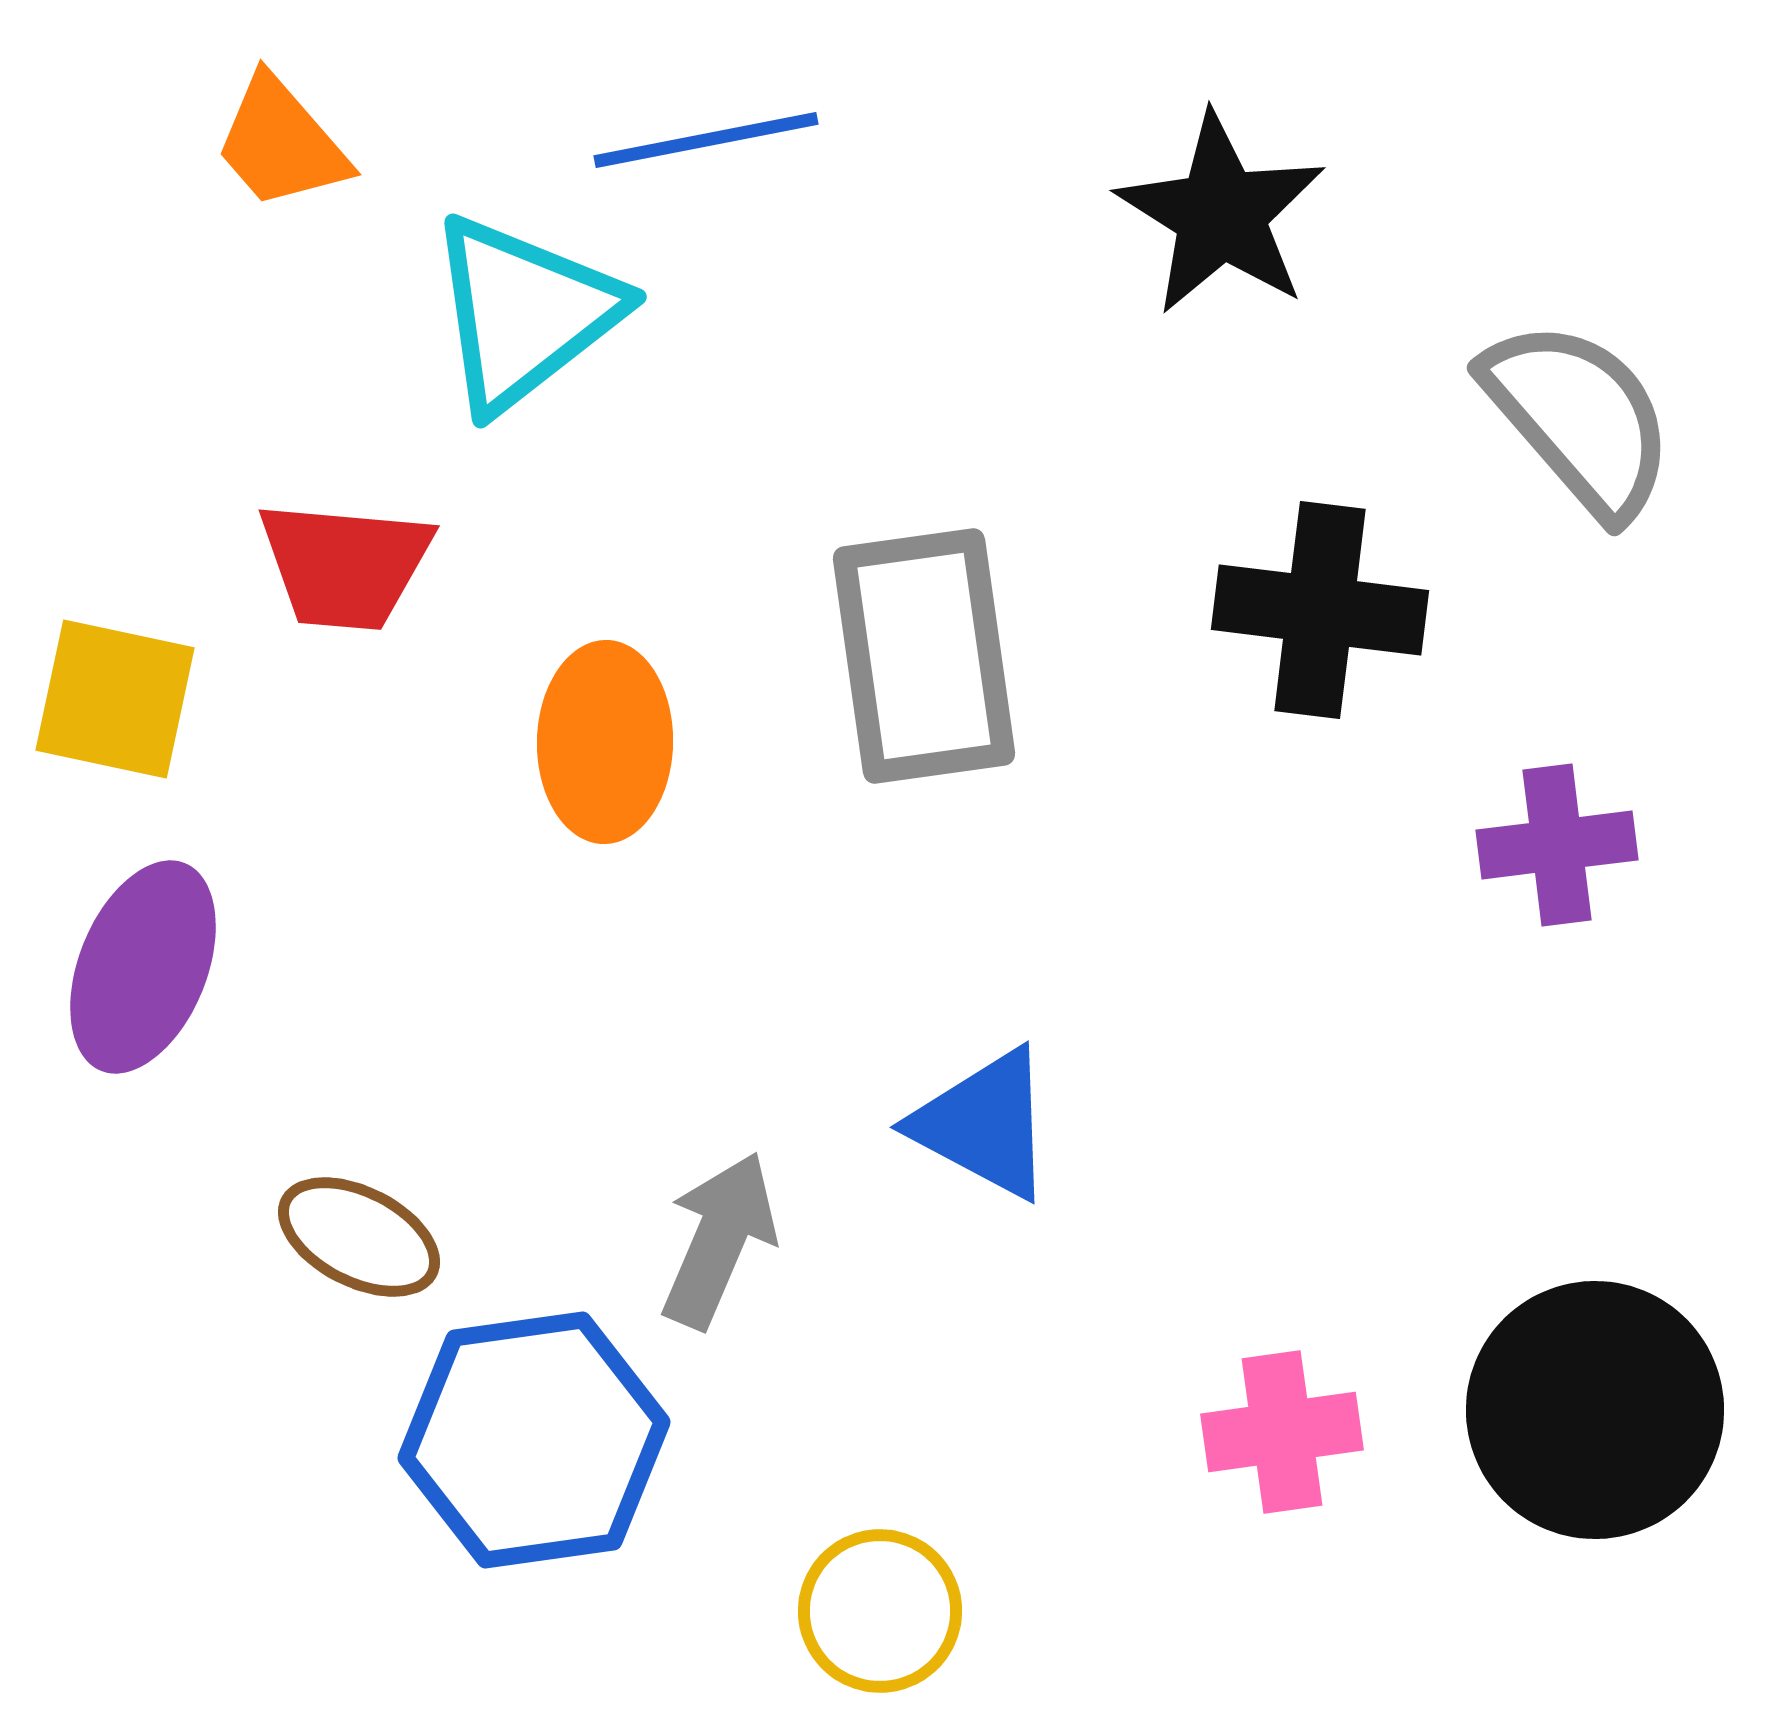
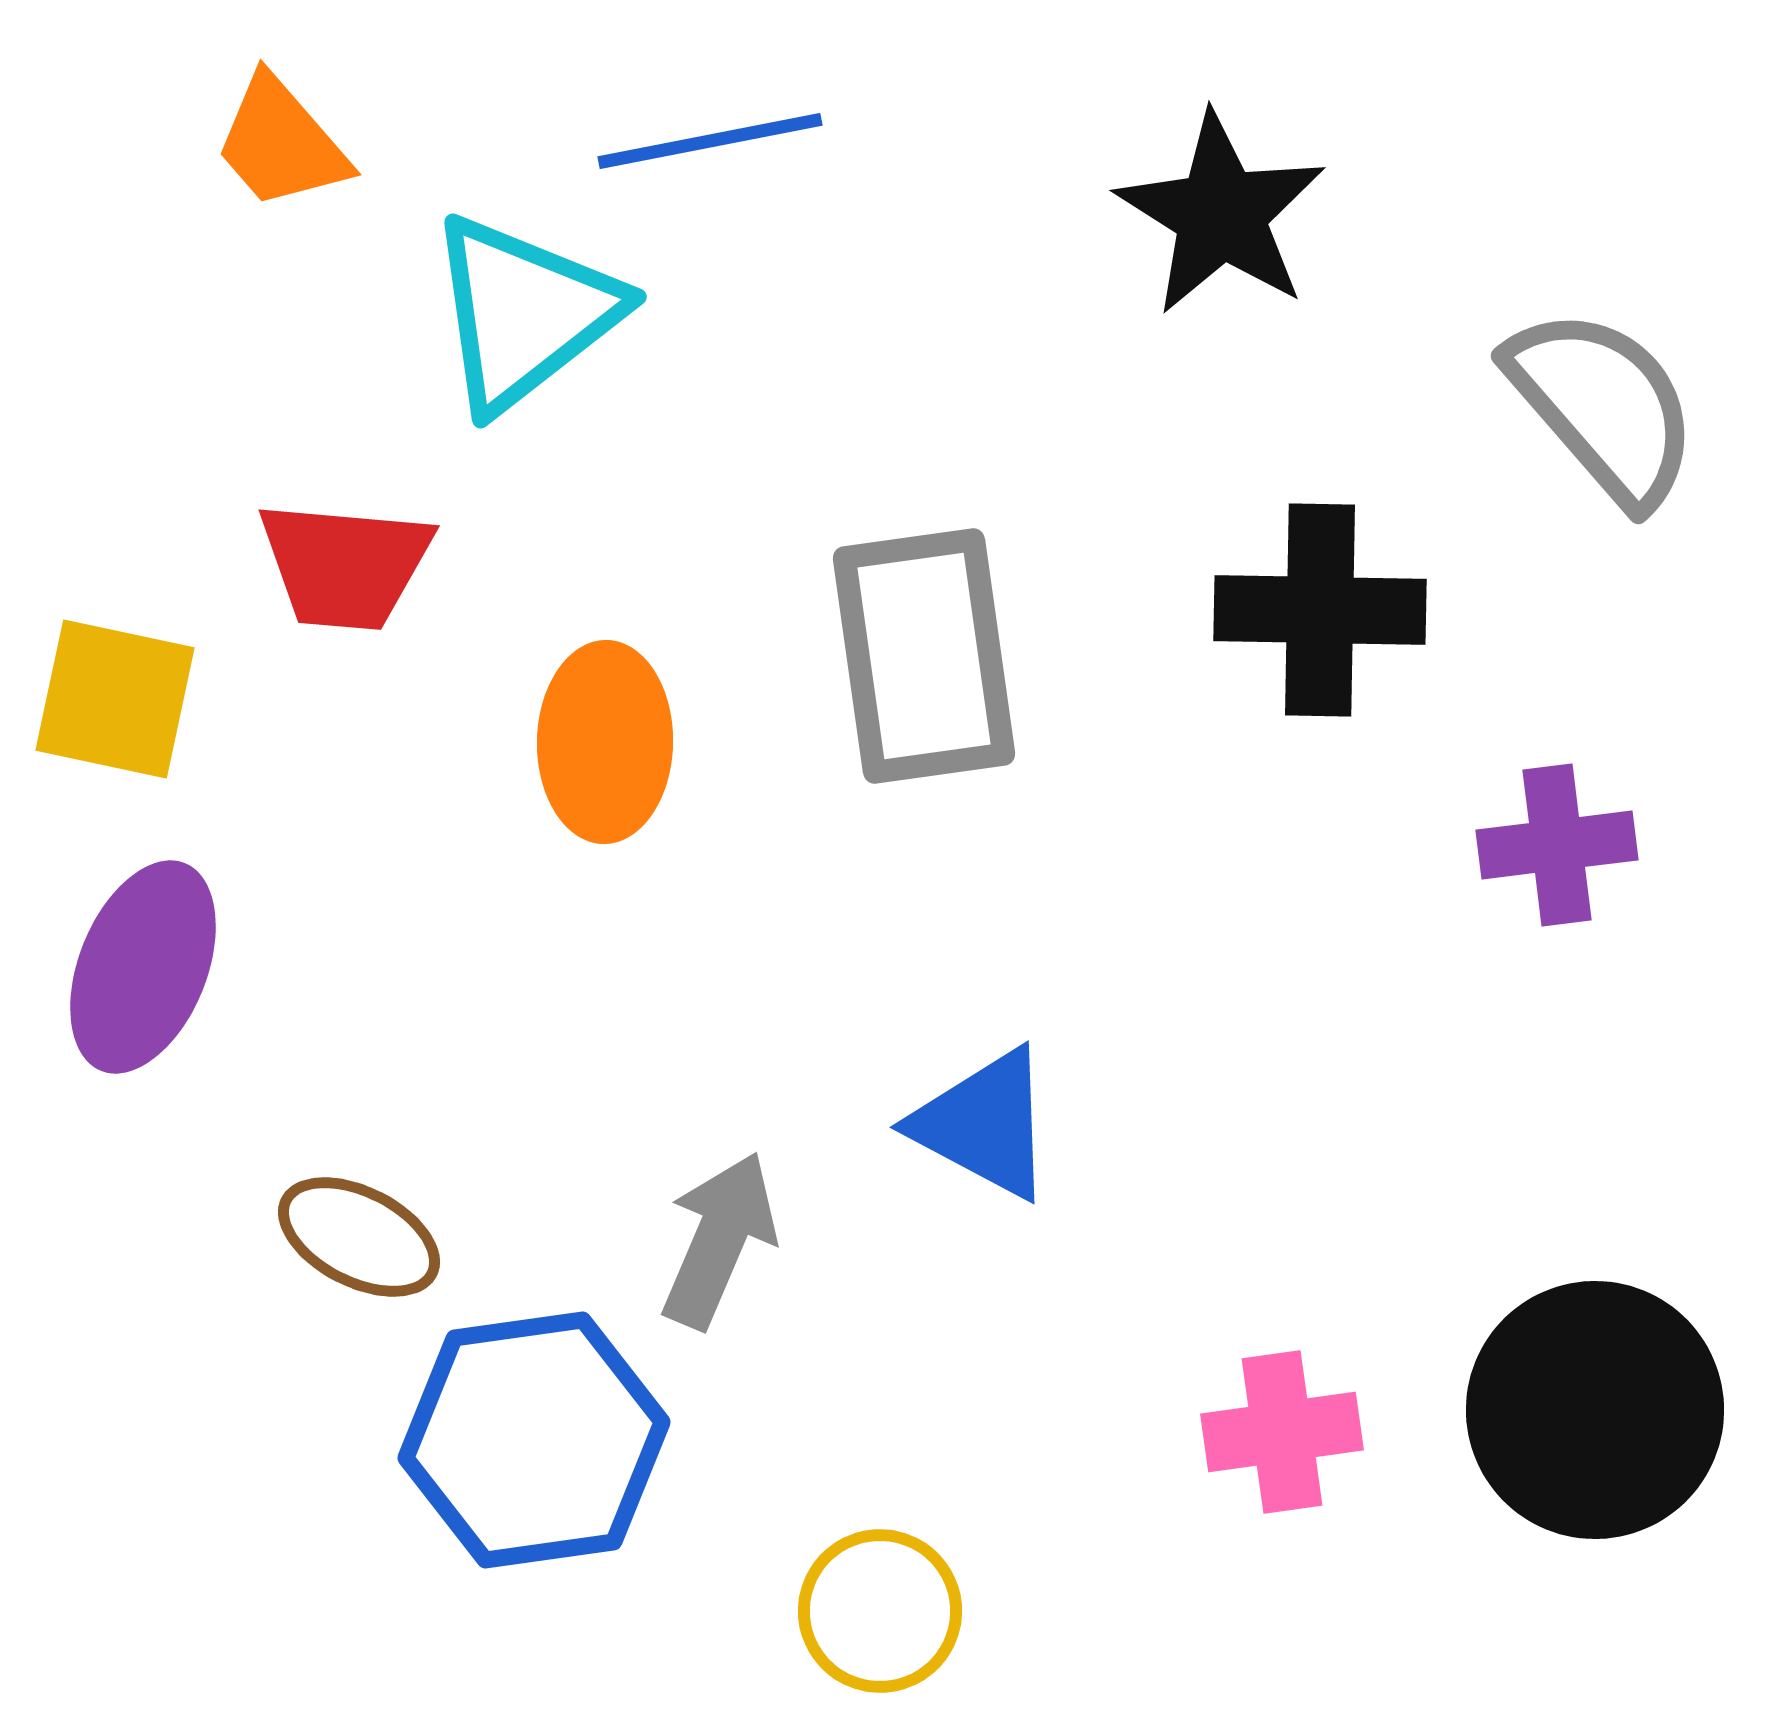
blue line: moved 4 px right, 1 px down
gray semicircle: moved 24 px right, 12 px up
black cross: rotated 6 degrees counterclockwise
